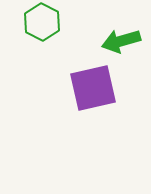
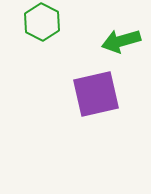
purple square: moved 3 px right, 6 px down
